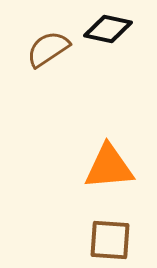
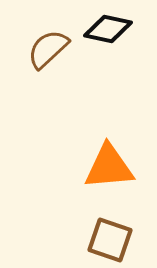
brown semicircle: rotated 9 degrees counterclockwise
brown square: rotated 15 degrees clockwise
